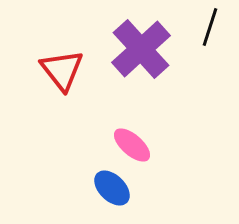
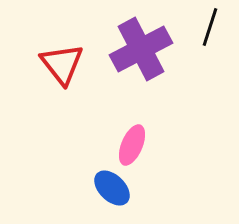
purple cross: rotated 14 degrees clockwise
red triangle: moved 6 px up
pink ellipse: rotated 72 degrees clockwise
